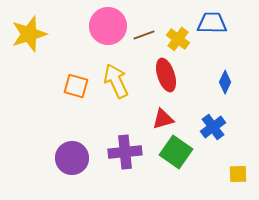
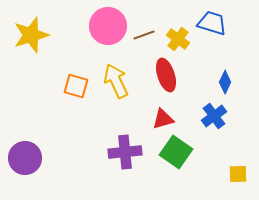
blue trapezoid: rotated 16 degrees clockwise
yellow star: moved 2 px right, 1 px down
blue cross: moved 1 px right, 11 px up
purple circle: moved 47 px left
